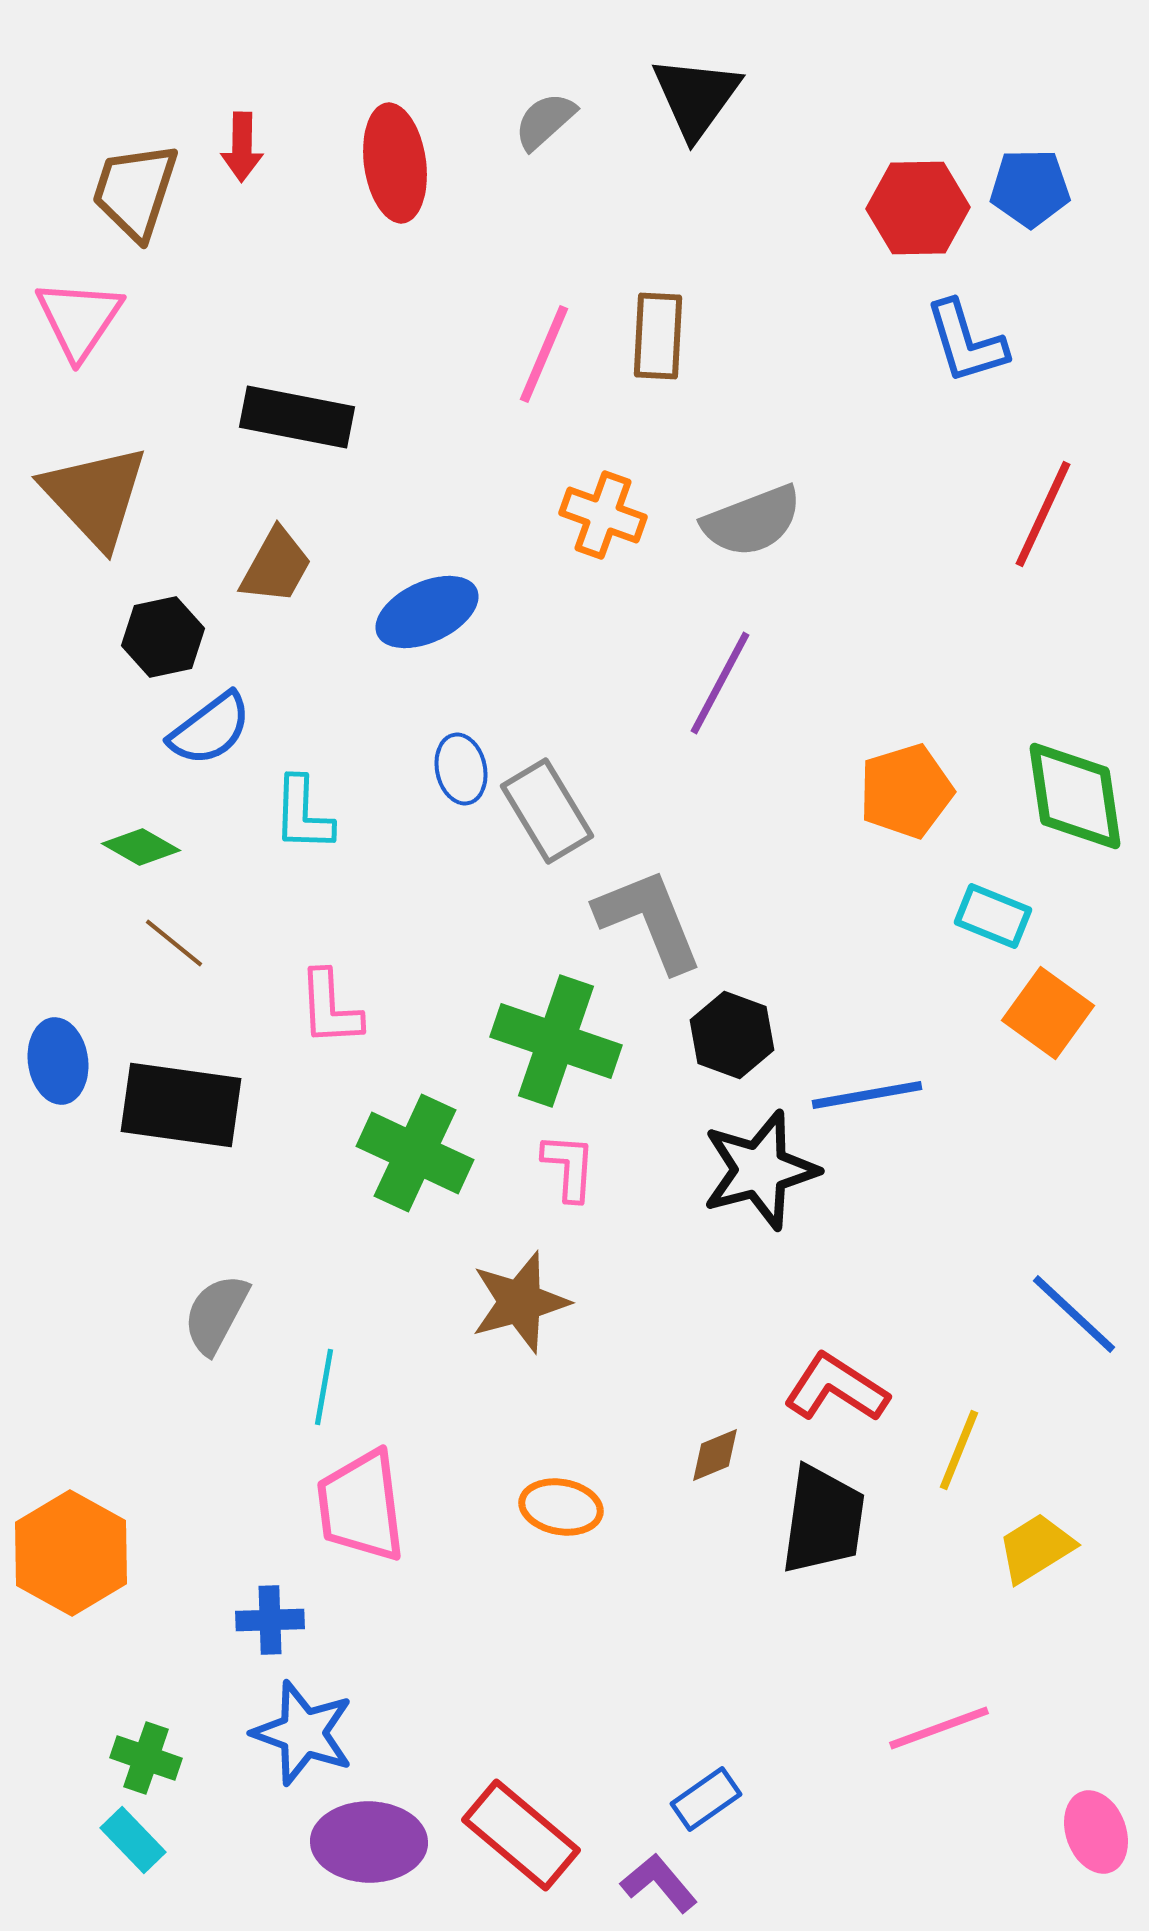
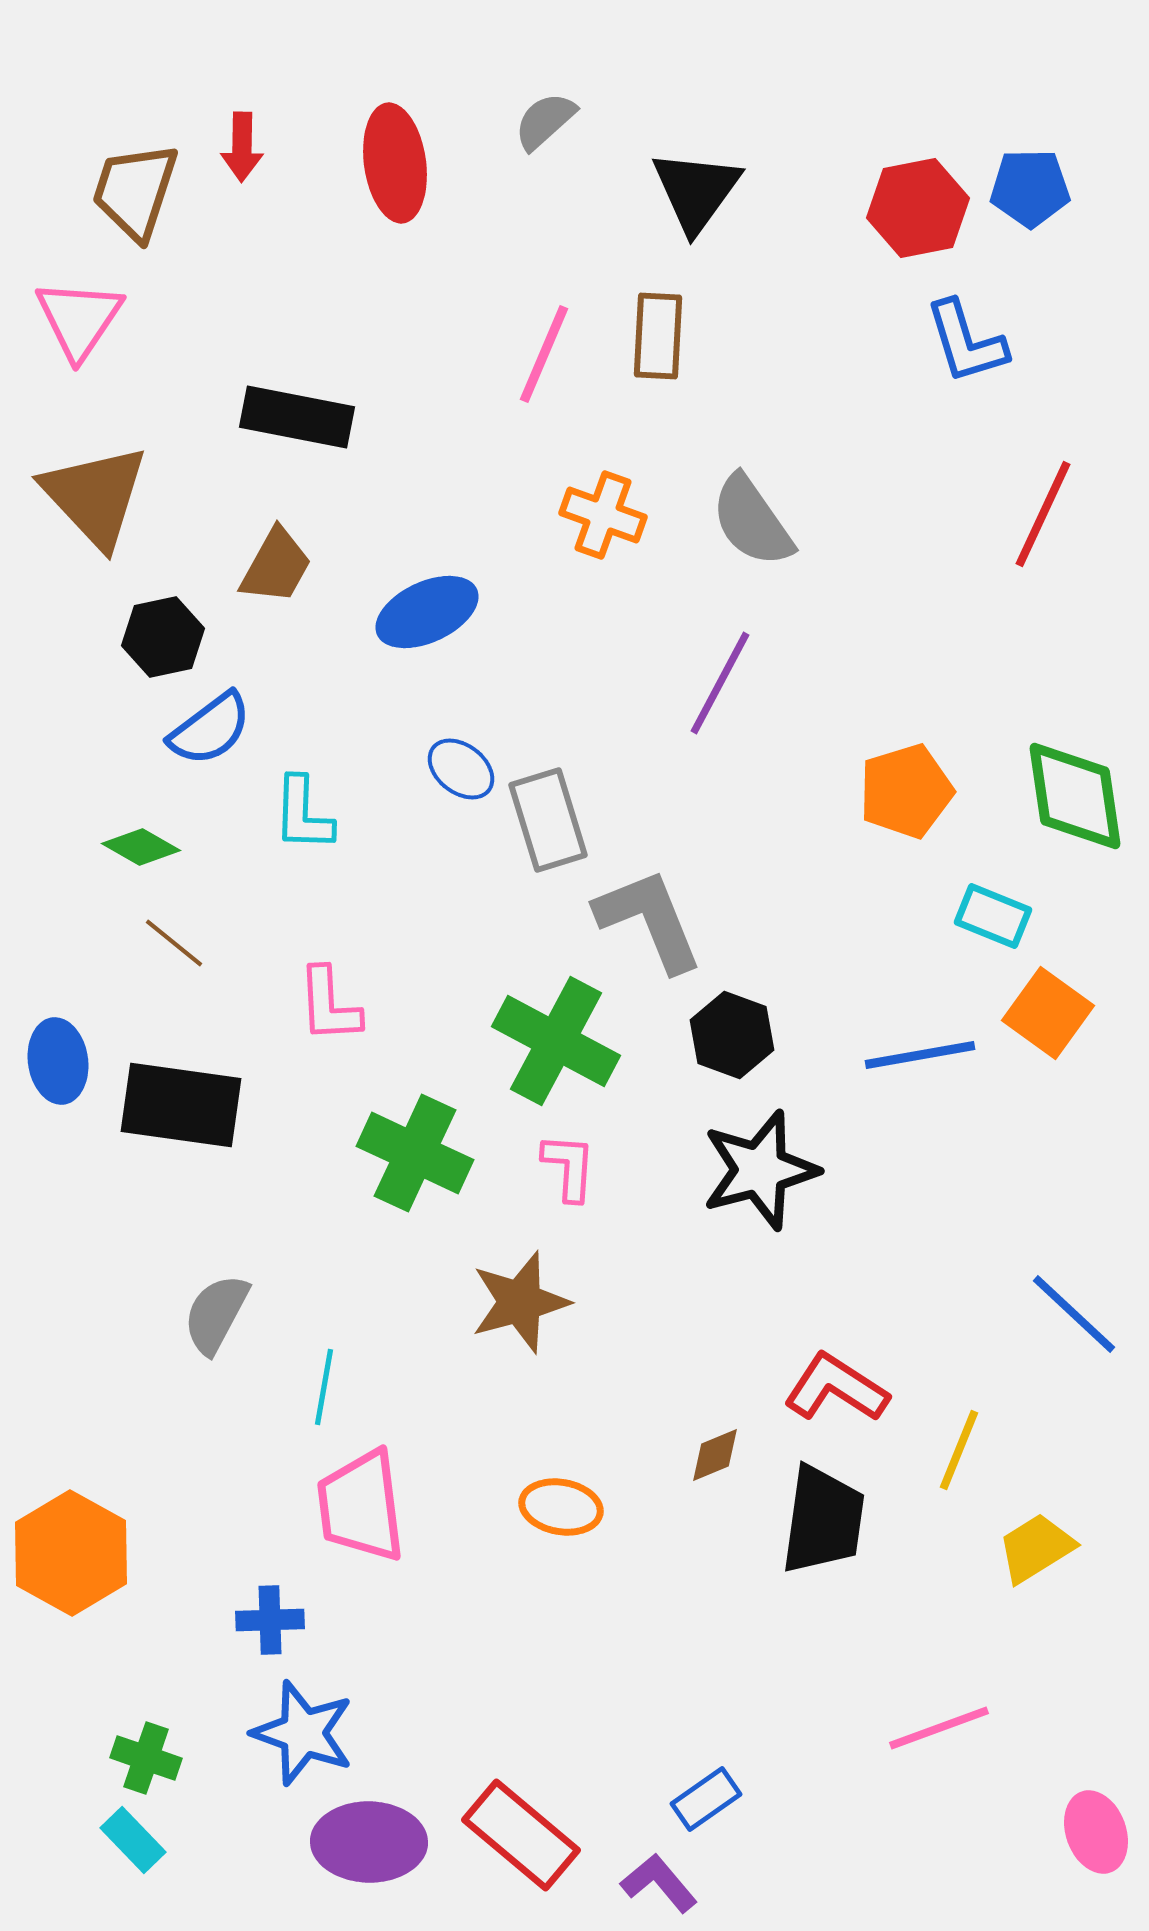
black triangle at (696, 97): moved 94 px down
red hexagon at (918, 208): rotated 10 degrees counterclockwise
gray semicircle at (752, 521): rotated 76 degrees clockwise
blue ellipse at (461, 769): rotated 40 degrees counterclockwise
gray rectangle at (547, 811): moved 1 px right, 9 px down; rotated 14 degrees clockwise
pink L-shape at (330, 1008): moved 1 px left, 3 px up
green cross at (556, 1041): rotated 9 degrees clockwise
blue line at (867, 1095): moved 53 px right, 40 px up
